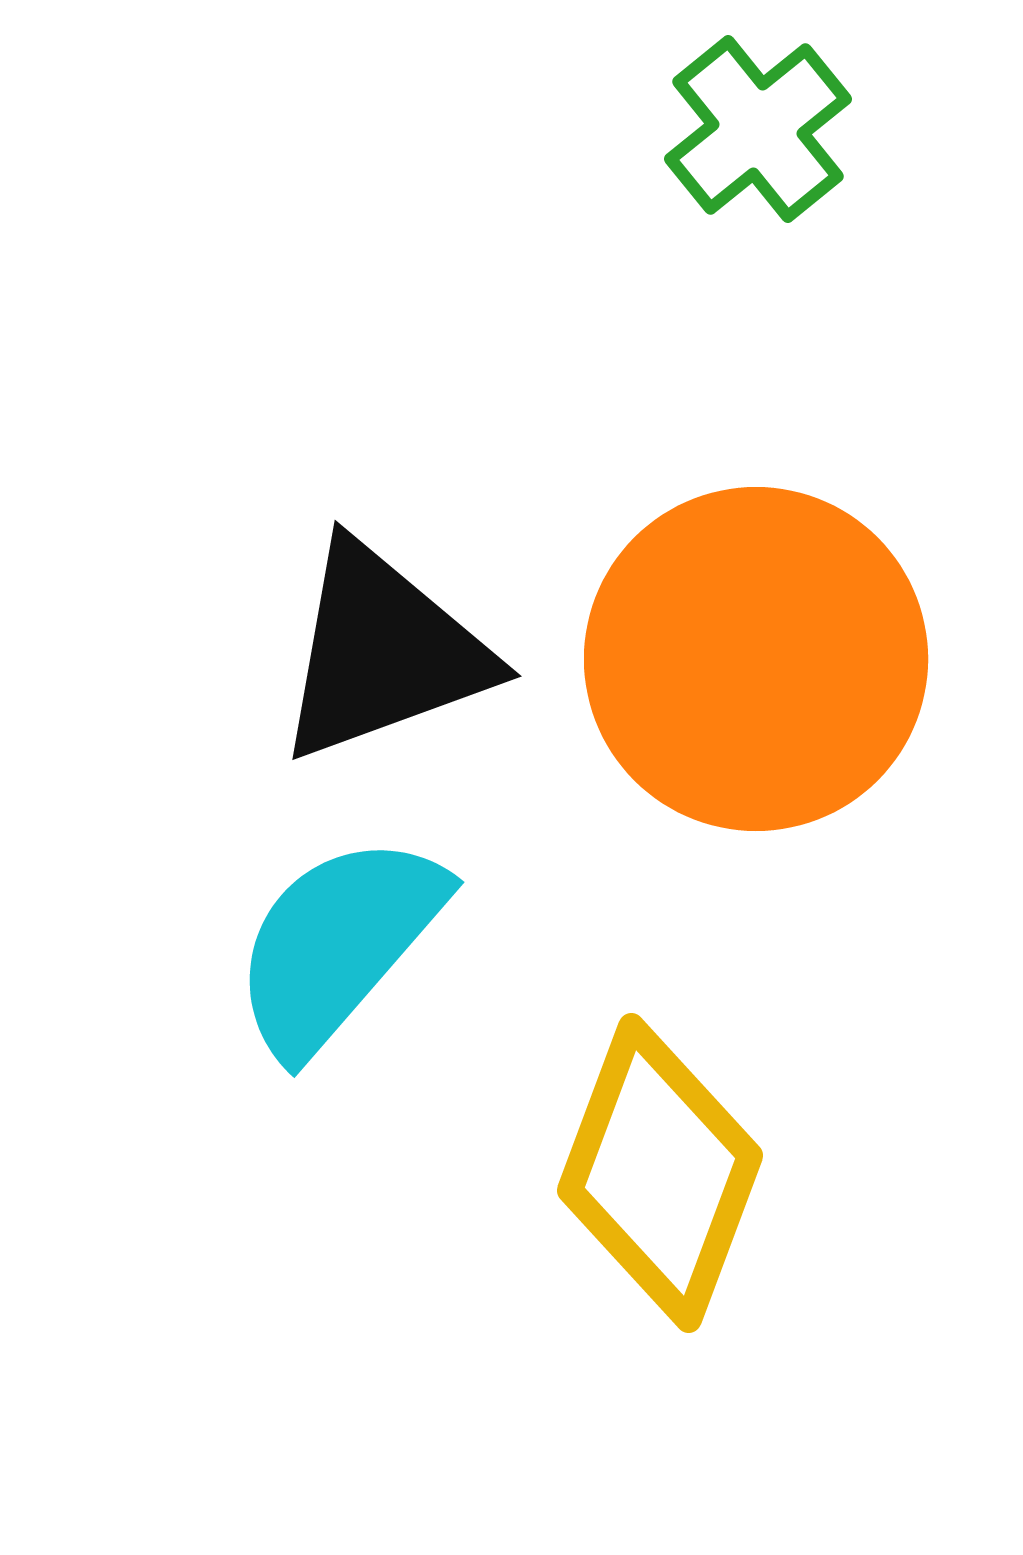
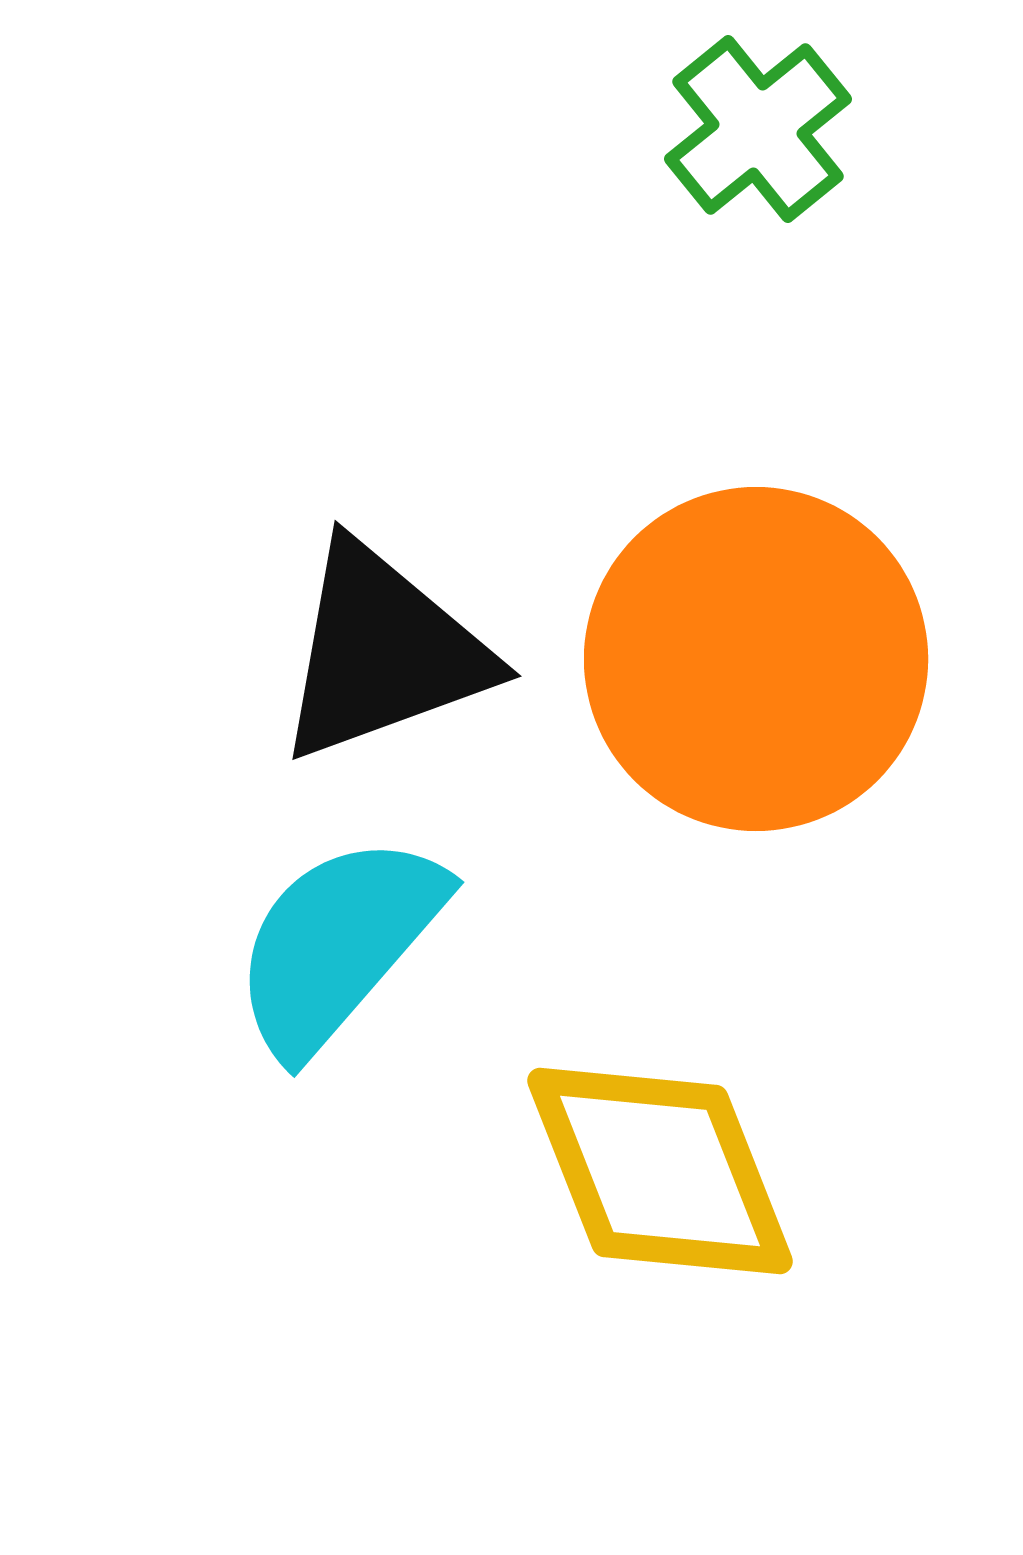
yellow diamond: moved 2 px up; rotated 42 degrees counterclockwise
